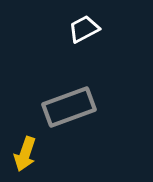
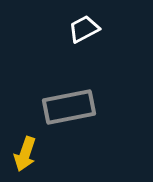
gray rectangle: rotated 9 degrees clockwise
